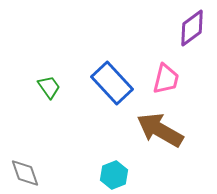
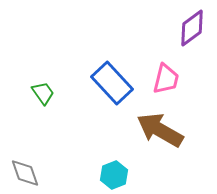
green trapezoid: moved 6 px left, 6 px down
